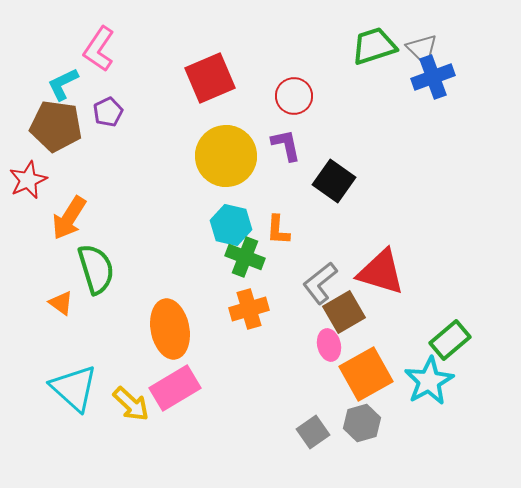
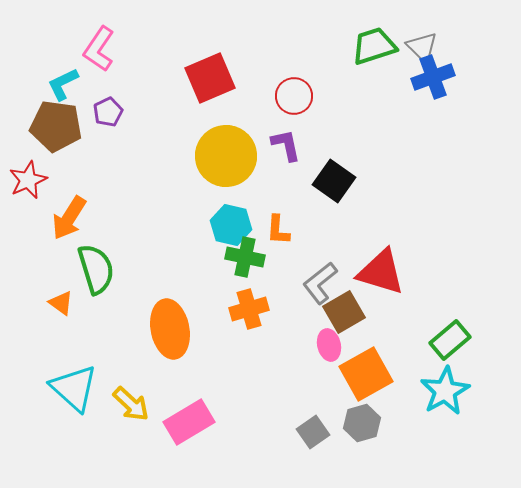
gray triangle: moved 2 px up
green cross: rotated 9 degrees counterclockwise
cyan star: moved 16 px right, 10 px down
pink rectangle: moved 14 px right, 34 px down
